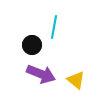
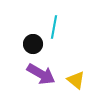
black circle: moved 1 px right, 1 px up
purple arrow: rotated 8 degrees clockwise
